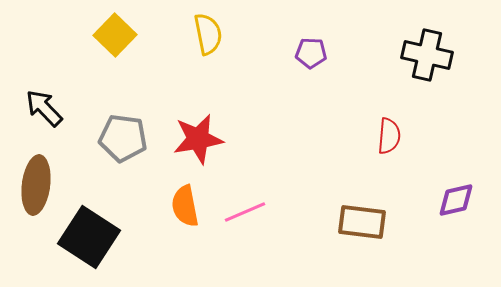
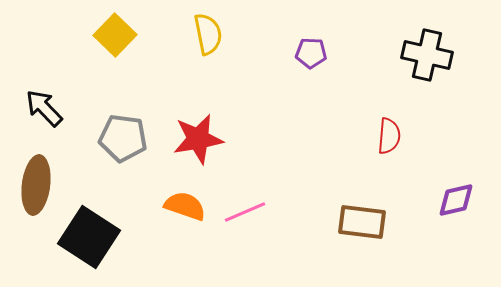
orange semicircle: rotated 120 degrees clockwise
